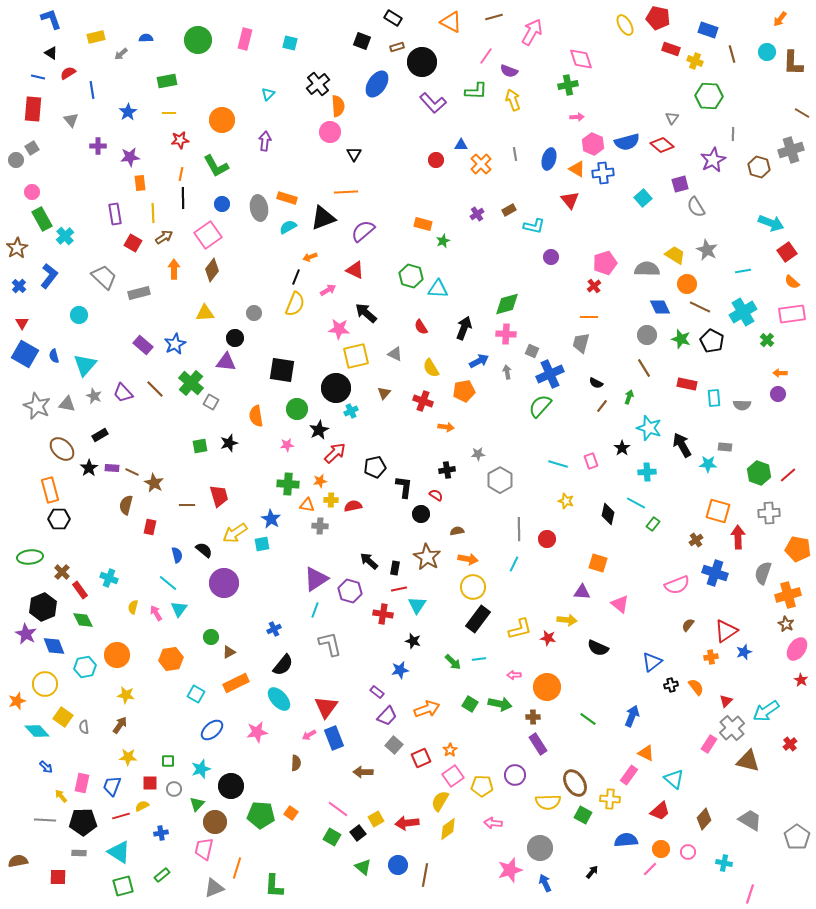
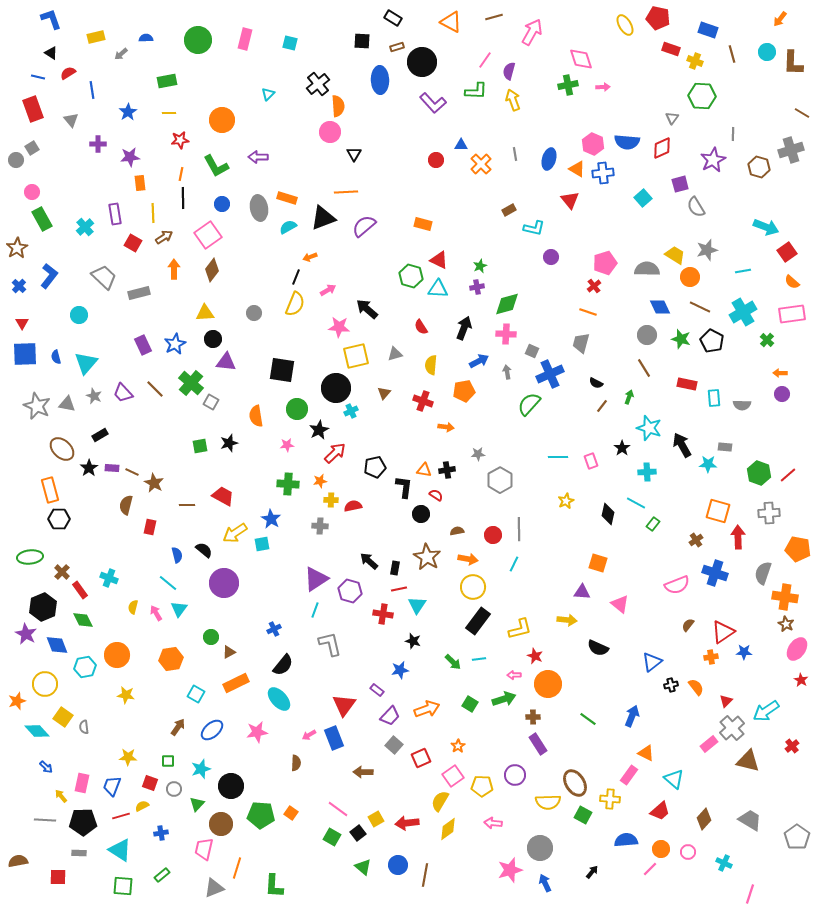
black square at (362, 41): rotated 18 degrees counterclockwise
pink line at (486, 56): moved 1 px left, 4 px down
purple semicircle at (509, 71): rotated 84 degrees clockwise
blue ellipse at (377, 84): moved 3 px right, 4 px up; rotated 36 degrees counterclockwise
green hexagon at (709, 96): moved 7 px left
red rectangle at (33, 109): rotated 25 degrees counterclockwise
pink arrow at (577, 117): moved 26 px right, 30 px up
purple arrow at (265, 141): moved 7 px left, 16 px down; rotated 96 degrees counterclockwise
blue semicircle at (627, 142): rotated 20 degrees clockwise
red diamond at (662, 145): moved 3 px down; rotated 65 degrees counterclockwise
purple cross at (98, 146): moved 2 px up
purple cross at (477, 214): moved 73 px down; rotated 24 degrees clockwise
cyan arrow at (771, 223): moved 5 px left, 4 px down
cyan L-shape at (534, 226): moved 2 px down
purple semicircle at (363, 231): moved 1 px right, 5 px up
cyan cross at (65, 236): moved 20 px right, 9 px up
green star at (443, 241): moved 37 px right, 25 px down
gray star at (707, 250): rotated 30 degrees clockwise
red triangle at (355, 270): moved 84 px right, 10 px up
orange circle at (687, 284): moved 3 px right, 7 px up
black arrow at (366, 313): moved 1 px right, 4 px up
orange line at (589, 317): moved 1 px left, 5 px up; rotated 18 degrees clockwise
pink star at (339, 329): moved 2 px up
black circle at (235, 338): moved 22 px left, 1 px down
purple rectangle at (143, 345): rotated 24 degrees clockwise
blue square at (25, 354): rotated 32 degrees counterclockwise
gray triangle at (395, 354): rotated 42 degrees counterclockwise
blue semicircle at (54, 356): moved 2 px right, 1 px down
cyan triangle at (85, 365): moved 1 px right, 2 px up
yellow semicircle at (431, 368): moved 3 px up; rotated 36 degrees clockwise
purple circle at (778, 394): moved 4 px right
green semicircle at (540, 406): moved 11 px left, 2 px up
cyan line at (558, 464): moved 7 px up; rotated 18 degrees counterclockwise
red trapezoid at (219, 496): moved 4 px right; rotated 45 degrees counterclockwise
yellow star at (566, 501): rotated 28 degrees clockwise
orange triangle at (307, 505): moved 117 px right, 35 px up
red circle at (547, 539): moved 54 px left, 4 px up
orange cross at (788, 595): moved 3 px left, 2 px down; rotated 25 degrees clockwise
black rectangle at (478, 619): moved 2 px down
red triangle at (726, 631): moved 3 px left, 1 px down
red star at (548, 638): moved 13 px left, 18 px down; rotated 14 degrees clockwise
blue diamond at (54, 646): moved 3 px right, 1 px up
blue star at (744, 652): rotated 21 degrees clockwise
orange circle at (547, 687): moved 1 px right, 3 px up
purple rectangle at (377, 692): moved 2 px up
green arrow at (500, 704): moved 4 px right, 5 px up; rotated 30 degrees counterclockwise
red triangle at (326, 707): moved 18 px right, 2 px up
purple trapezoid at (387, 716): moved 3 px right
brown arrow at (120, 725): moved 58 px right, 2 px down
pink rectangle at (709, 744): rotated 18 degrees clockwise
red cross at (790, 744): moved 2 px right, 2 px down
orange star at (450, 750): moved 8 px right, 4 px up
red square at (150, 783): rotated 21 degrees clockwise
brown circle at (215, 822): moved 6 px right, 2 px down
cyan triangle at (119, 852): moved 1 px right, 2 px up
cyan cross at (724, 863): rotated 14 degrees clockwise
green square at (123, 886): rotated 20 degrees clockwise
